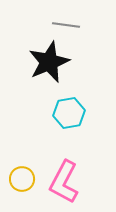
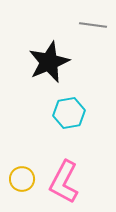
gray line: moved 27 px right
